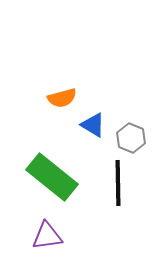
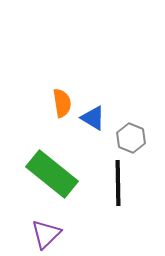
orange semicircle: moved 5 px down; rotated 84 degrees counterclockwise
blue triangle: moved 7 px up
green rectangle: moved 3 px up
purple triangle: moved 1 px left, 2 px up; rotated 36 degrees counterclockwise
